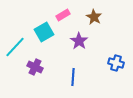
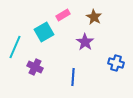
purple star: moved 6 px right, 1 px down
cyan line: rotated 20 degrees counterclockwise
